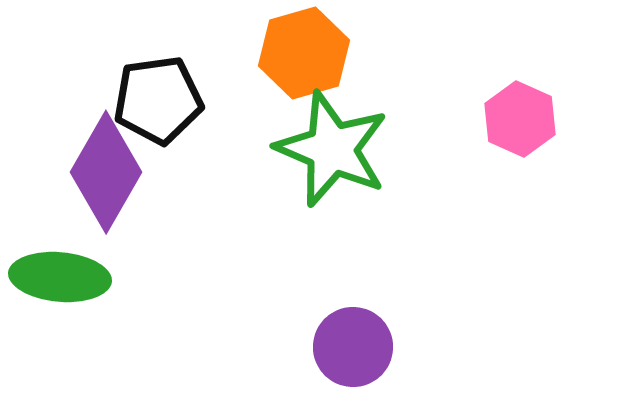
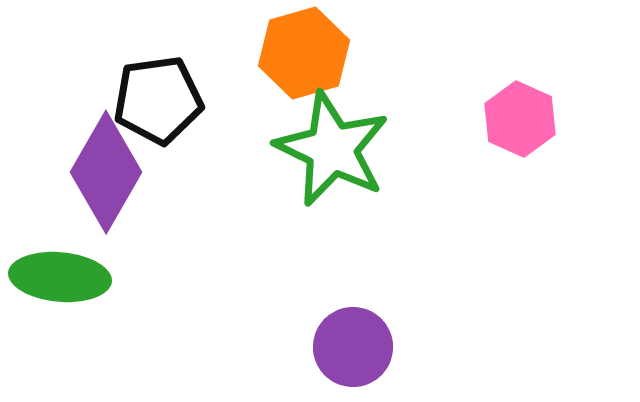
green star: rotated 3 degrees clockwise
